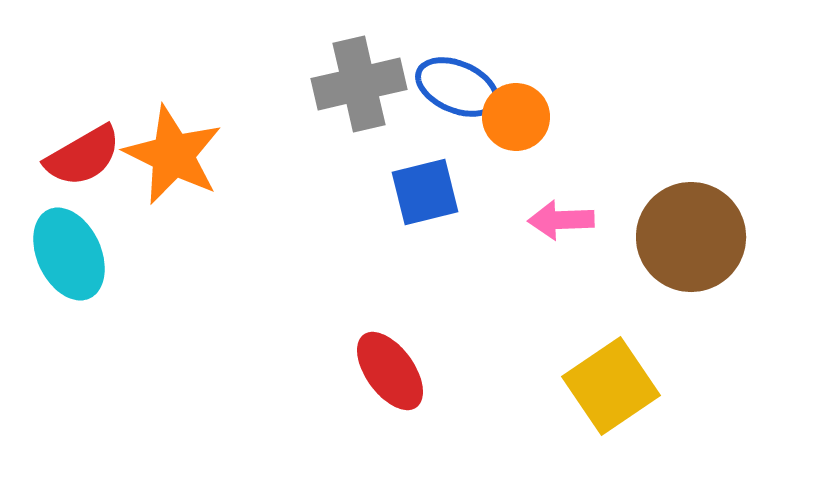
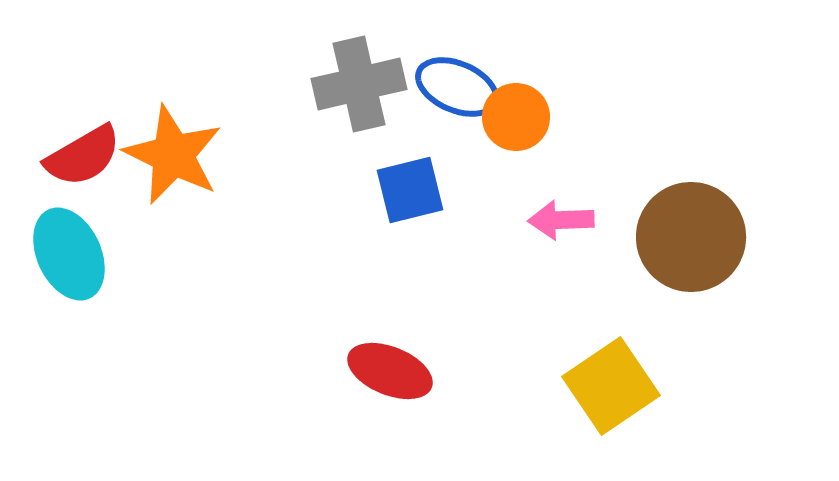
blue square: moved 15 px left, 2 px up
red ellipse: rotated 32 degrees counterclockwise
